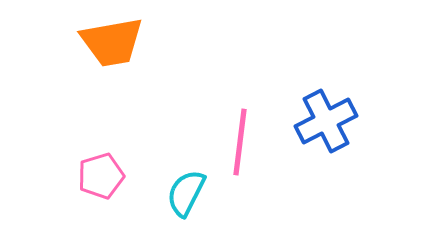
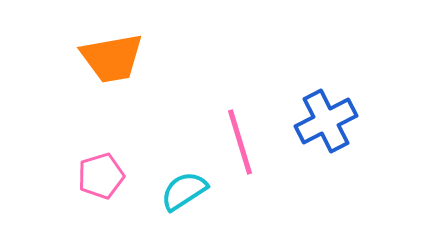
orange trapezoid: moved 16 px down
pink line: rotated 24 degrees counterclockwise
cyan semicircle: moved 2 px left, 2 px up; rotated 30 degrees clockwise
